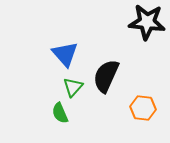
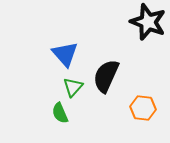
black star: moved 1 px right; rotated 15 degrees clockwise
